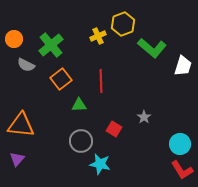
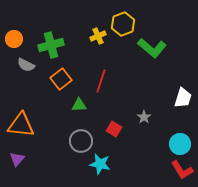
green cross: rotated 25 degrees clockwise
white trapezoid: moved 32 px down
red line: rotated 20 degrees clockwise
